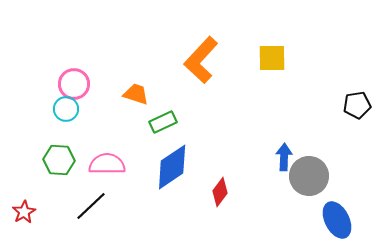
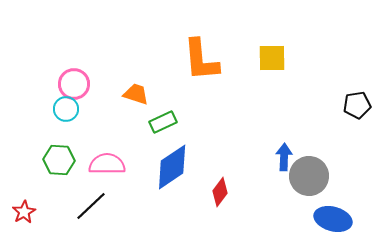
orange L-shape: rotated 48 degrees counterclockwise
blue ellipse: moved 4 px left, 1 px up; rotated 48 degrees counterclockwise
